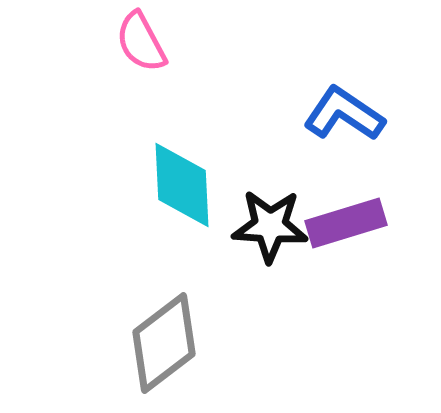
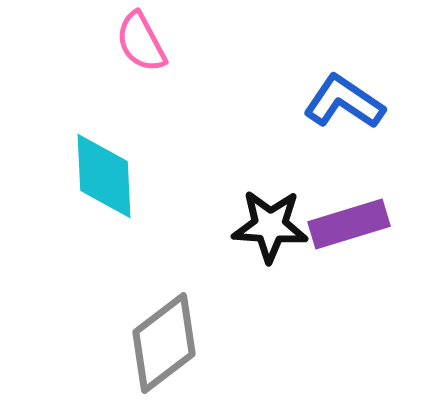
blue L-shape: moved 12 px up
cyan diamond: moved 78 px left, 9 px up
purple rectangle: moved 3 px right, 1 px down
